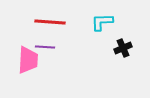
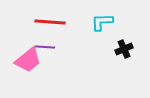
black cross: moved 1 px right, 1 px down
pink trapezoid: rotated 48 degrees clockwise
